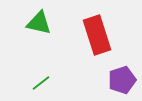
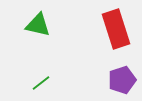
green triangle: moved 1 px left, 2 px down
red rectangle: moved 19 px right, 6 px up
